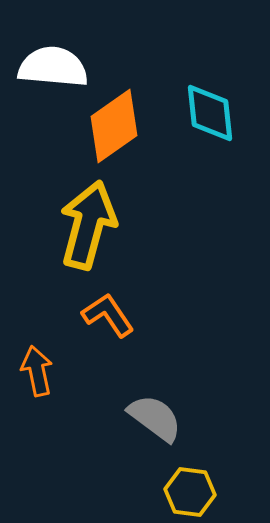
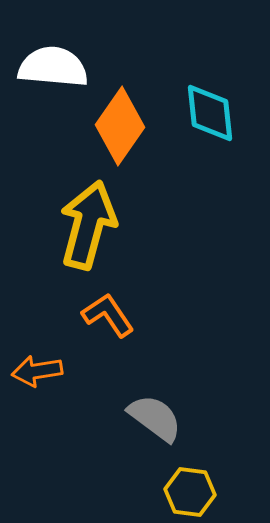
orange diamond: moved 6 px right; rotated 20 degrees counterclockwise
orange arrow: rotated 87 degrees counterclockwise
